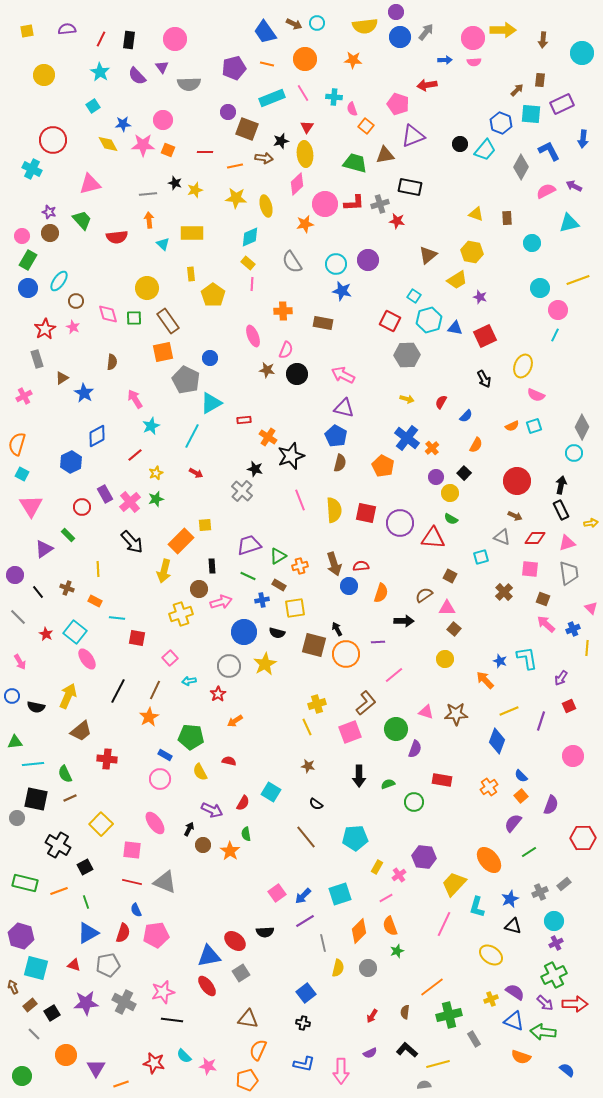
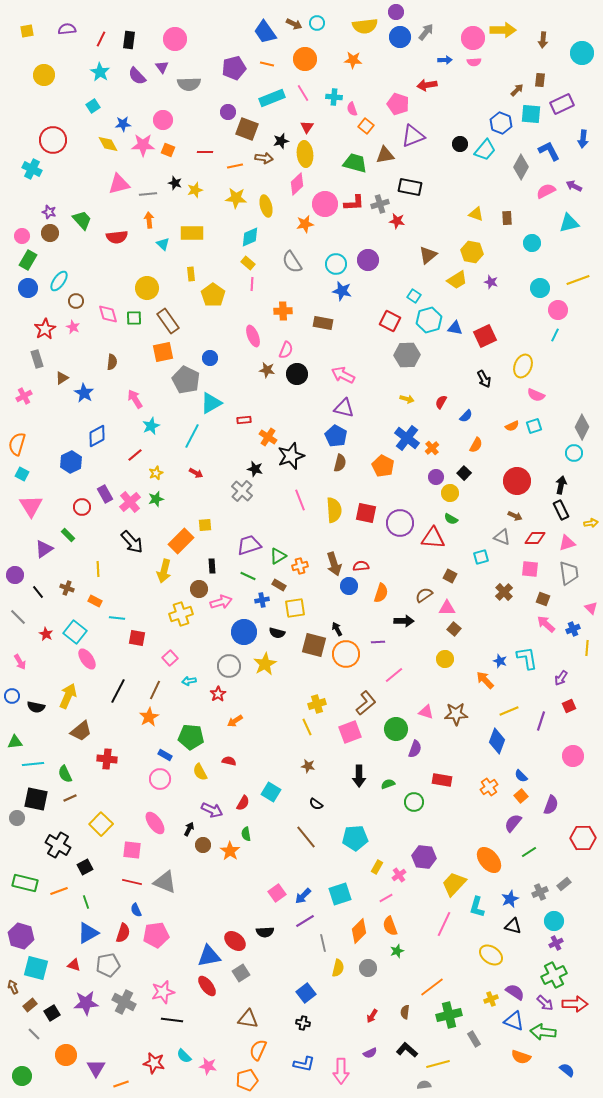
pink triangle at (90, 184): moved 29 px right
purple star at (480, 297): moved 11 px right, 15 px up
